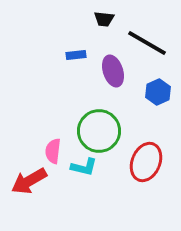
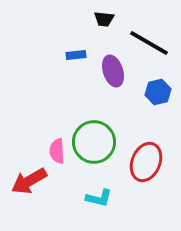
black line: moved 2 px right
blue hexagon: rotated 10 degrees clockwise
green circle: moved 5 px left, 11 px down
pink semicircle: moved 4 px right; rotated 10 degrees counterclockwise
cyan L-shape: moved 15 px right, 31 px down
